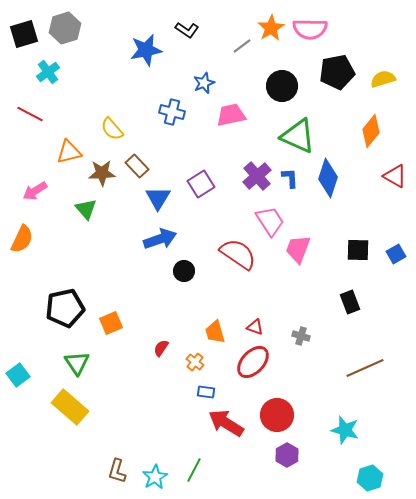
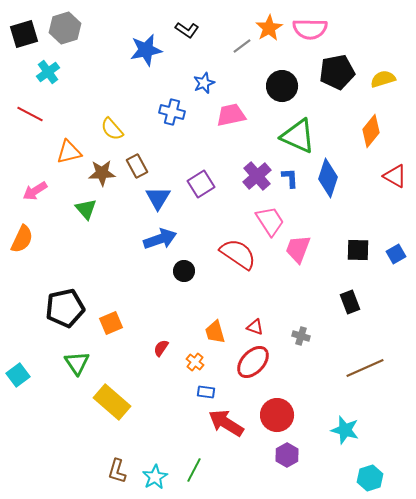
orange star at (271, 28): moved 2 px left
brown rectangle at (137, 166): rotated 15 degrees clockwise
yellow rectangle at (70, 407): moved 42 px right, 5 px up
